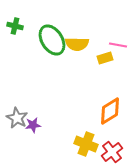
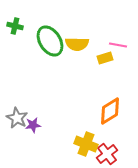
green ellipse: moved 2 px left, 1 px down
red cross: moved 5 px left, 2 px down
